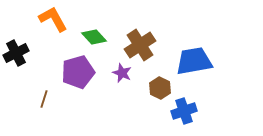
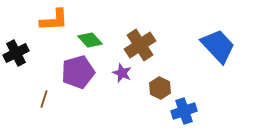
orange L-shape: moved 1 px right, 1 px down; rotated 116 degrees clockwise
green diamond: moved 4 px left, 3 px down
blue trapezoid: moved 24 px right, 15 px up; rotated 57 degrees clockwise
